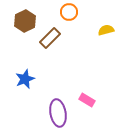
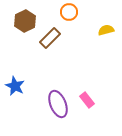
blue star: moved 10 px left, 7 px down; rotated 24 degrees counterclockwise
pink rectangle: rotated 21 degrees clockwise
purple ellipse: moved 9 px up; rotated 12 degrees counterclockwise
